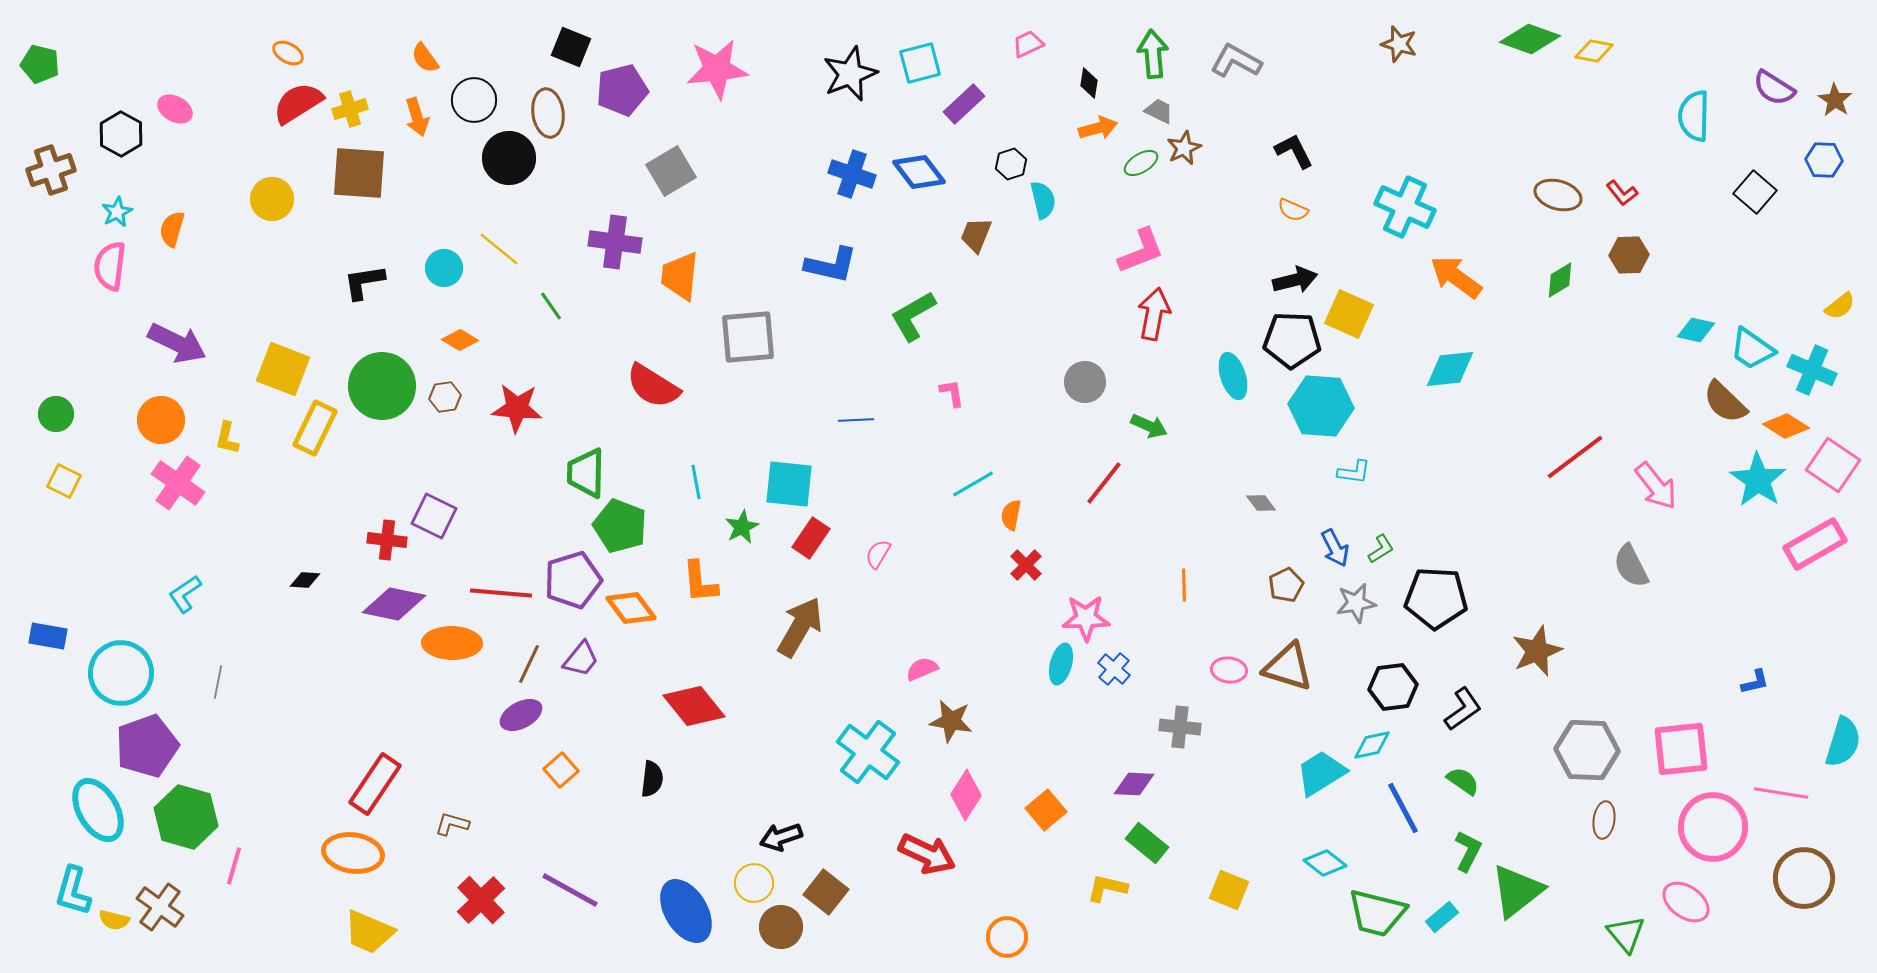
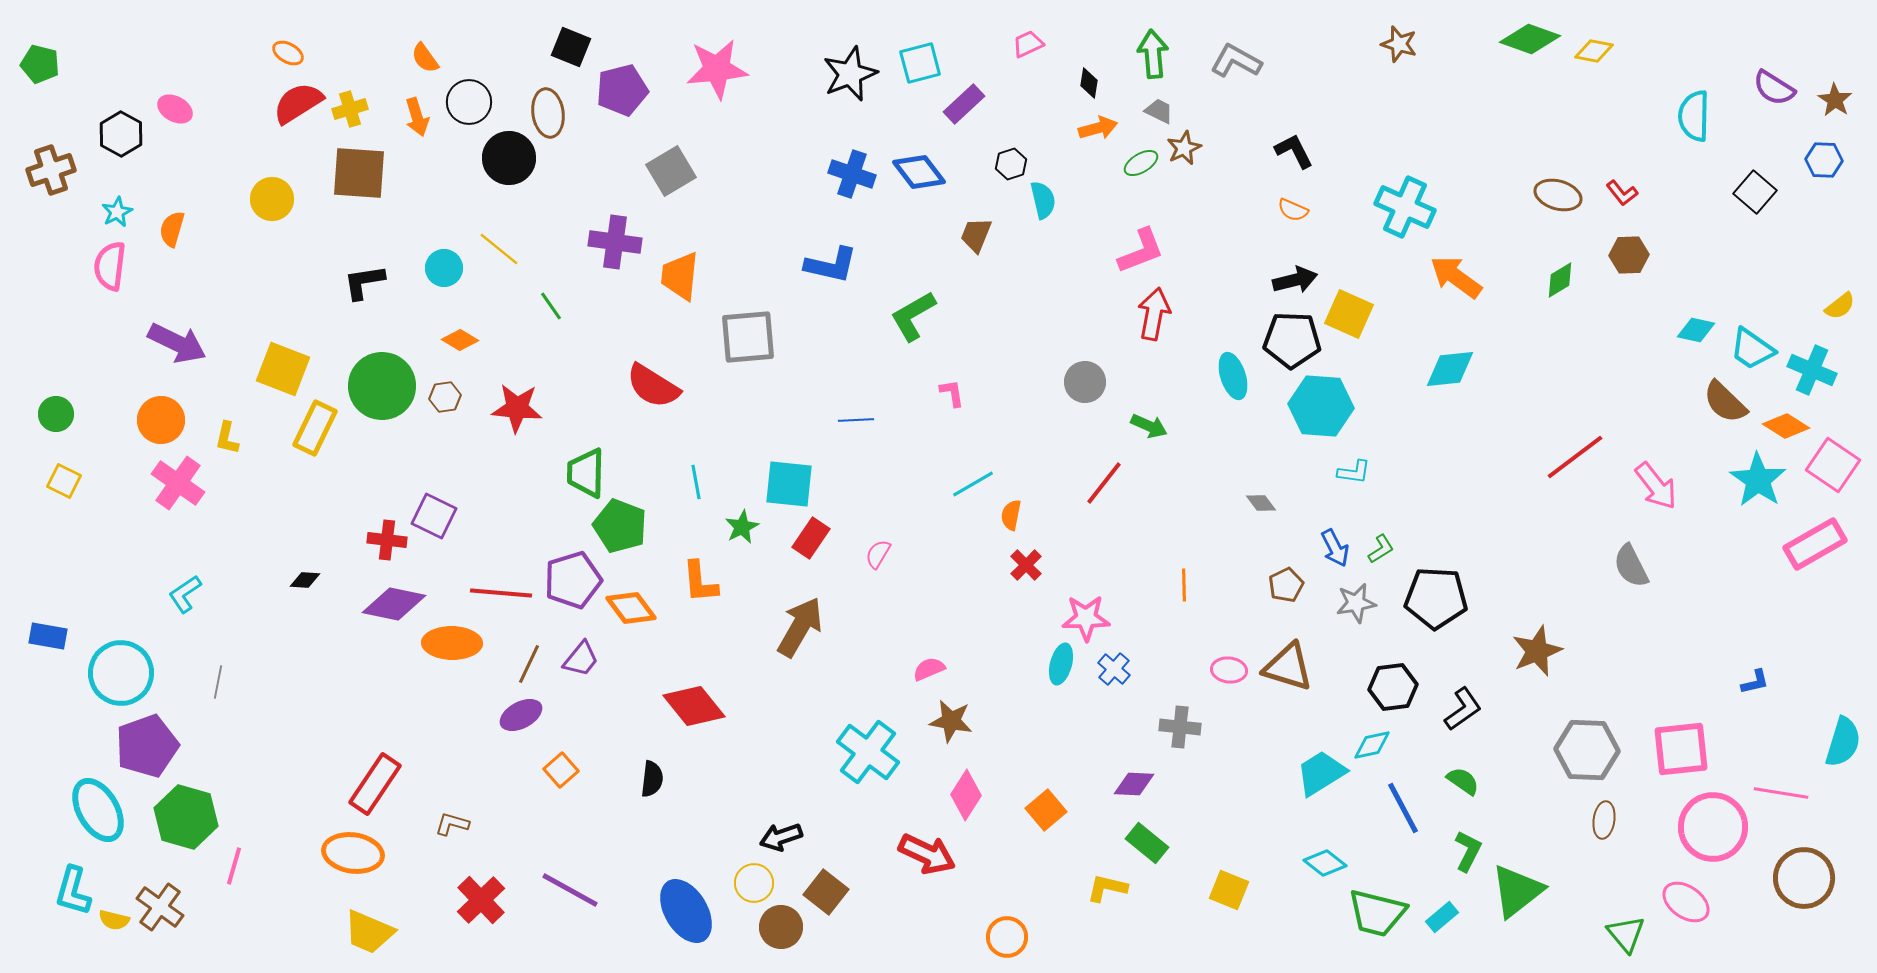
black circle at (474, 100): moved 5 px left, 2 px down
pink semicircle at (922, 669): moved 7 px right
